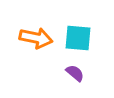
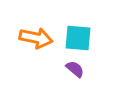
purple semicircle: moved 4 px up
